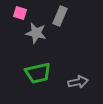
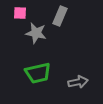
pink square: rotated 16 degrees counterclockwise
